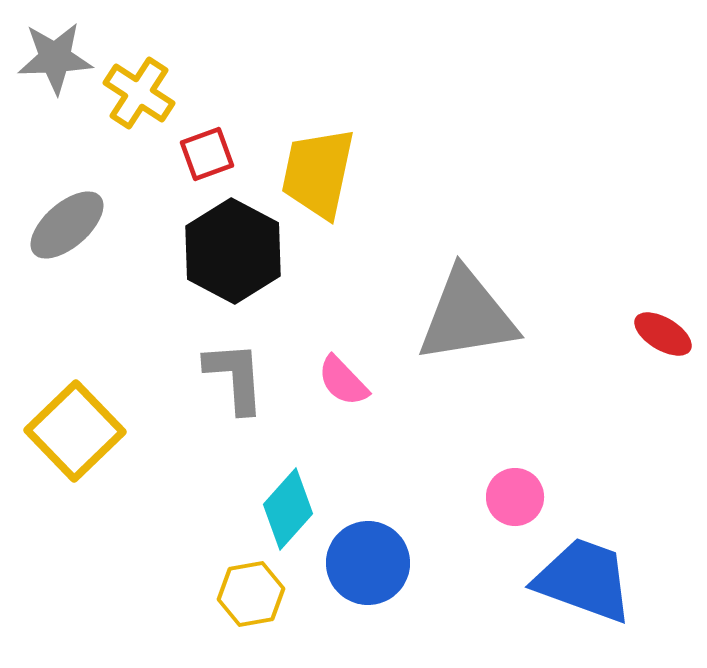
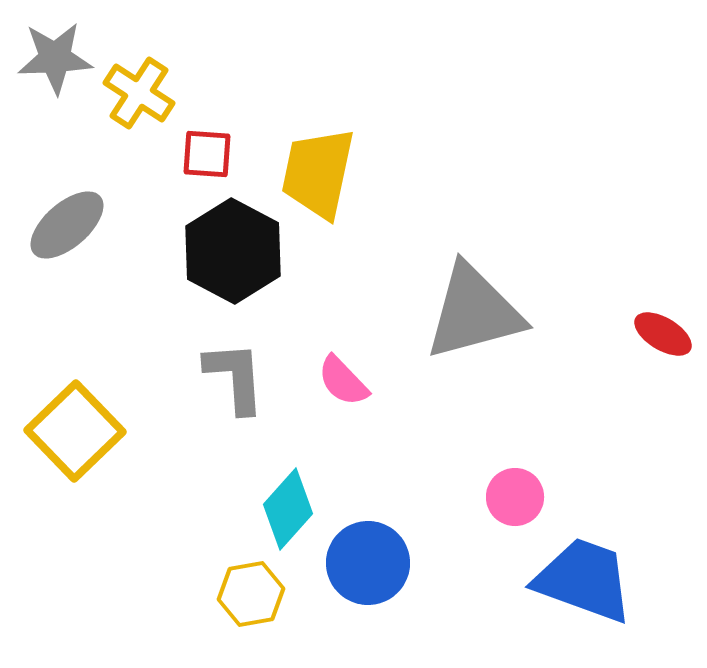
red square: rotated 24 degrees clockwise
gray triangle: moved 7 px right, 4 px up; rotated 6 degrees counterclockwise
